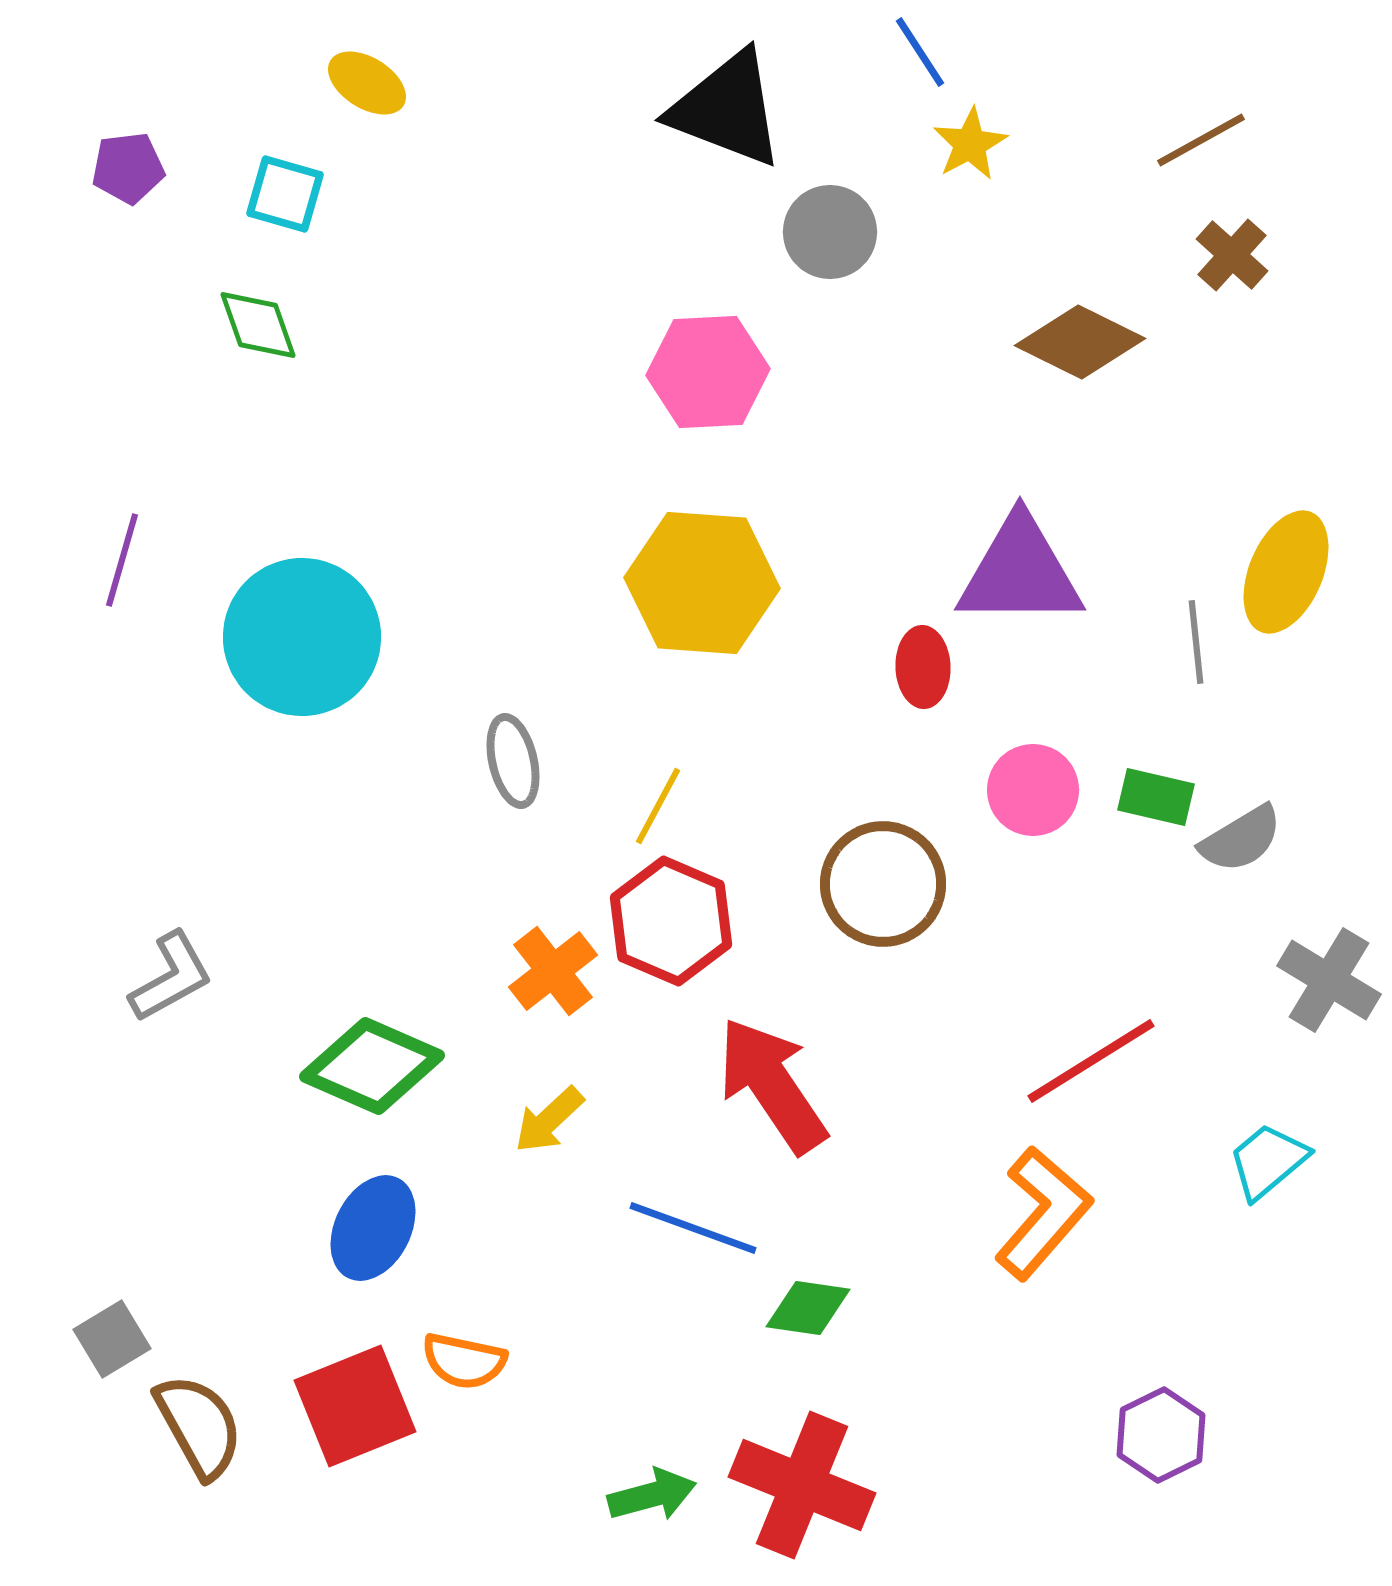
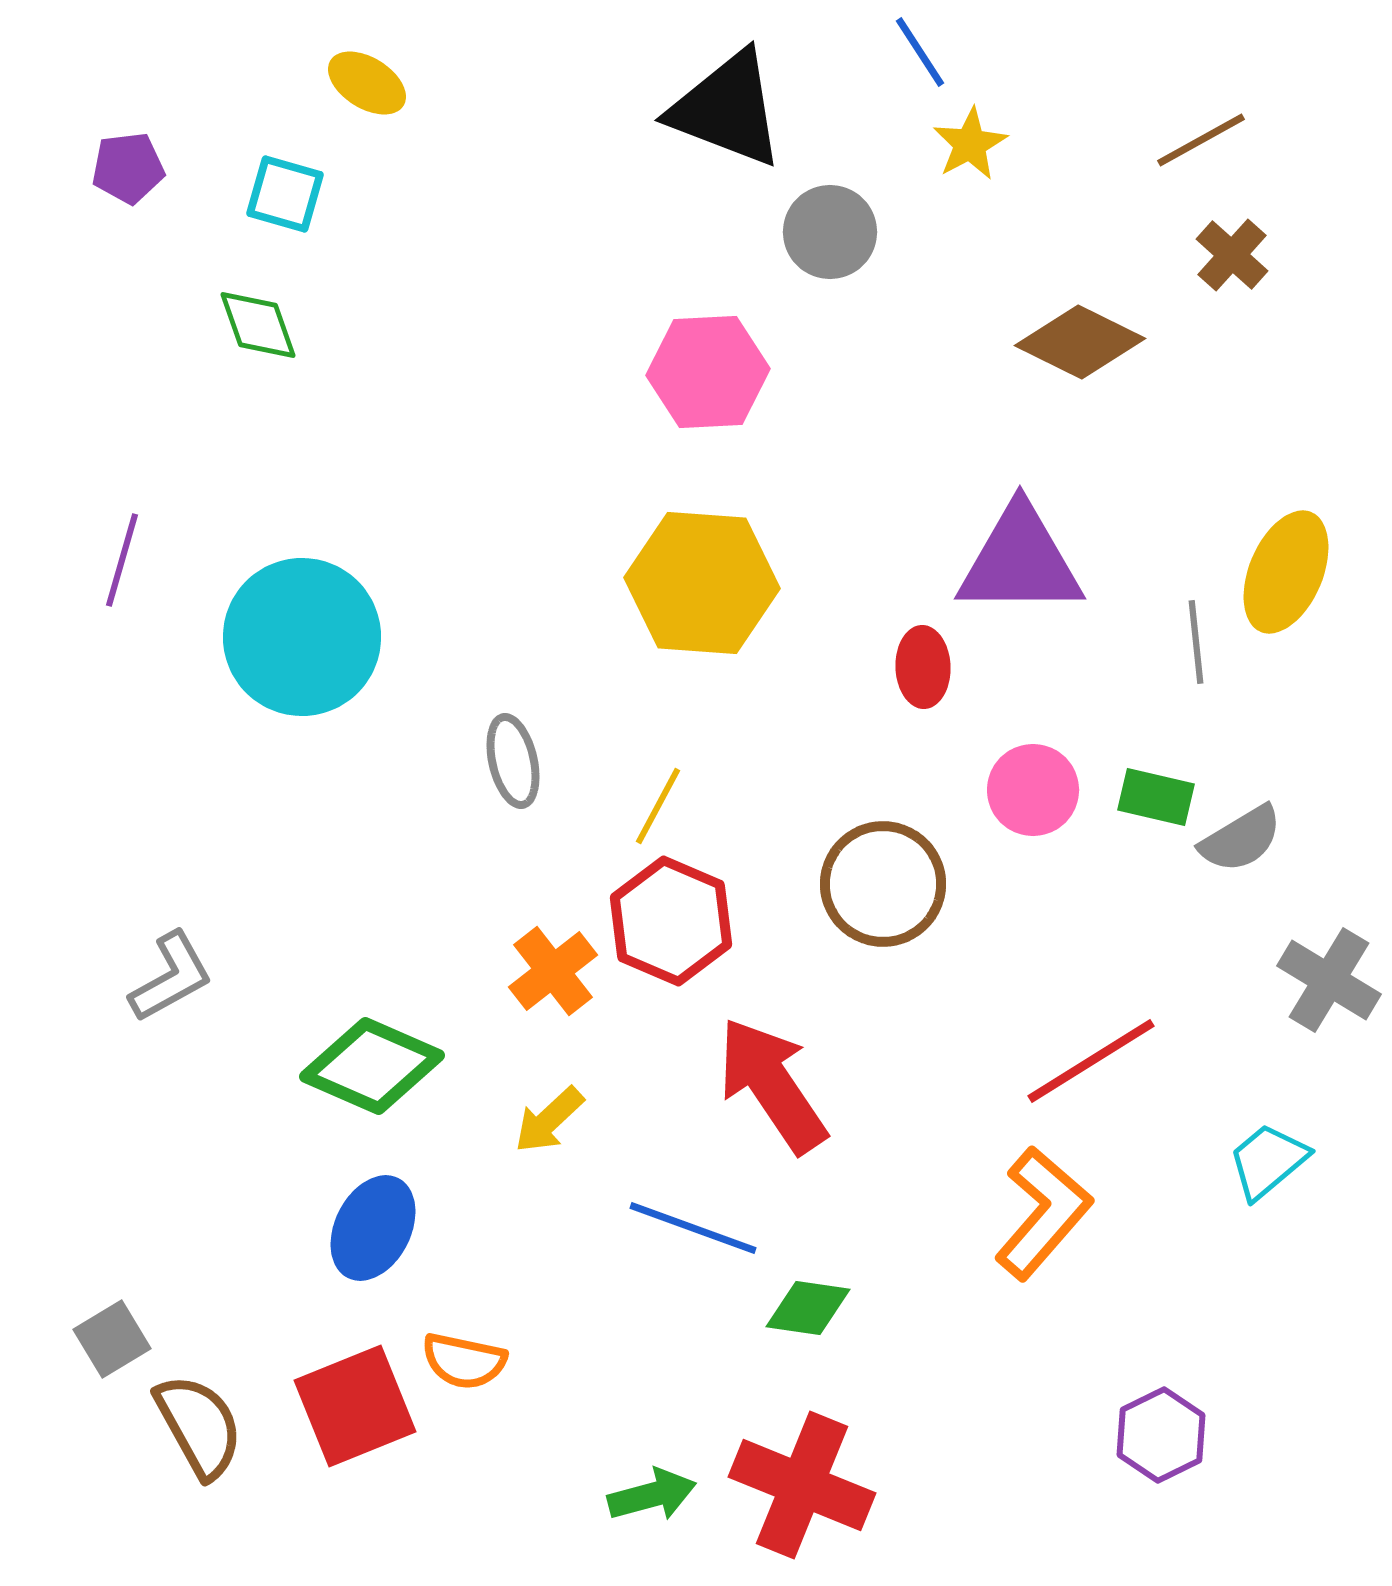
purple triangle at (1020, 572): moved 11 px up
